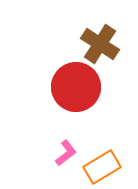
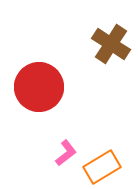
brown cross: moved 11 px right
red circle: moved 37 px left
